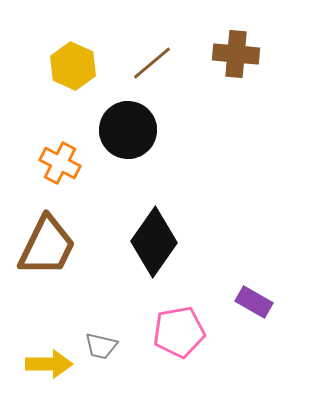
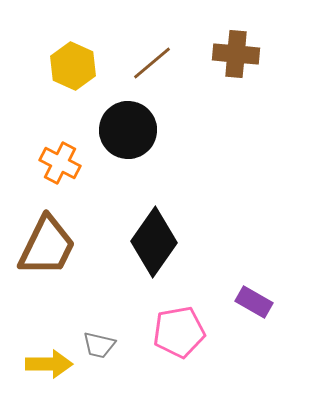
gray trapezoid: moved 2 px left, 1 px up
